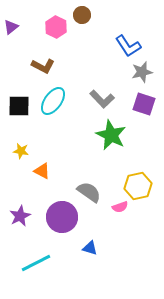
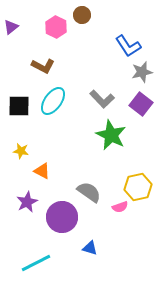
purple square: moved 3 px left; rotated 20 degrees clockwise
yellow hexagon: moved 1 px down
purple star: moved 7 px right, 14 px up
